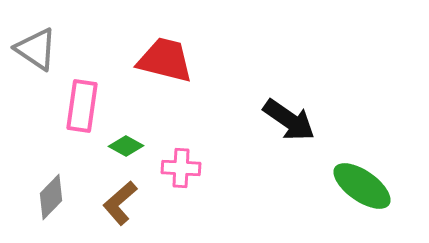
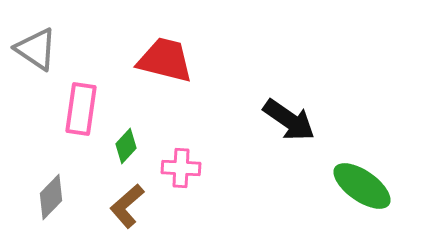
pink rectangle: moved 1 px left, 3 px down
green diamond: rotated 76 degrees counterclockwise
brown L-shape: moved 7 px right, 3 px down
